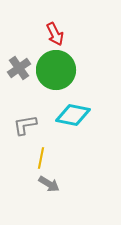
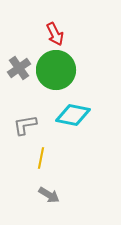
gray arrow: moved 11 px down
